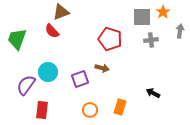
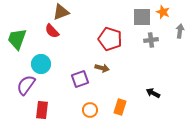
orange star: rotated 16 degrees counterclockwise
cyan circle: moved 7 px left, 8 px up
